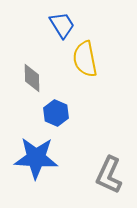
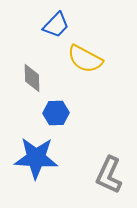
blue trapezoid: moved 6 px left; rotated 76 degrees clockwise
yellow semicircle: rotated 51 degrees counterclockwise
blue hexagon: rotated 25 degrees counterclockwise
